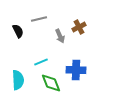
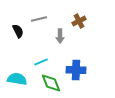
brown cross: moved 6 px up
gray arrow: rotated 24 degrees clockwise
cyan semicircle: moved 1 px left, 1 px up; rotated 78 degrees counterclockwise
